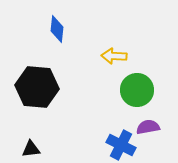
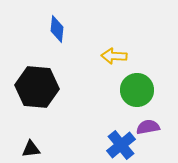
blue cross: rotated 24 degrees clockwise
